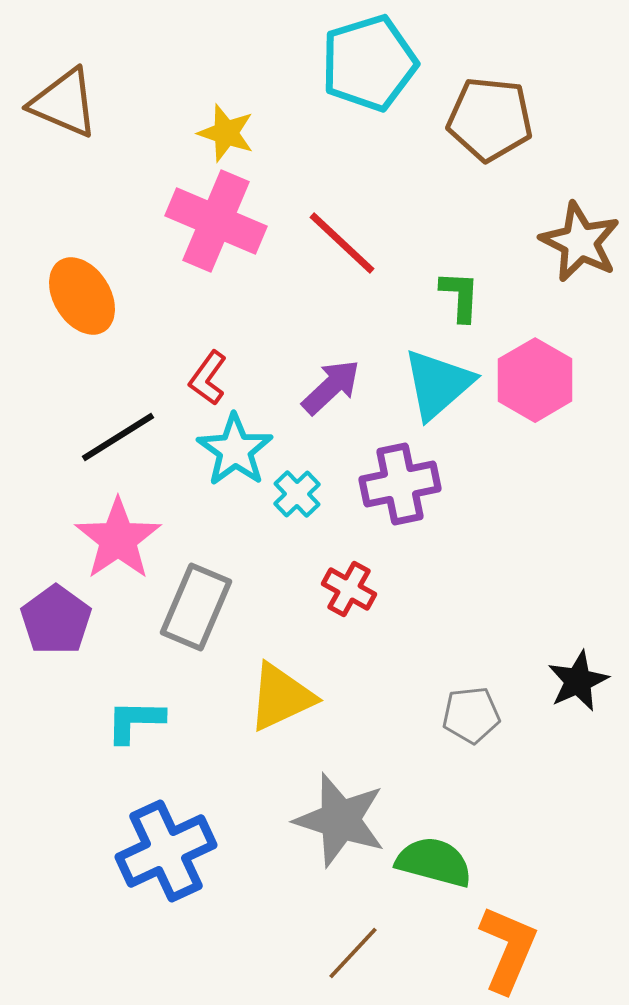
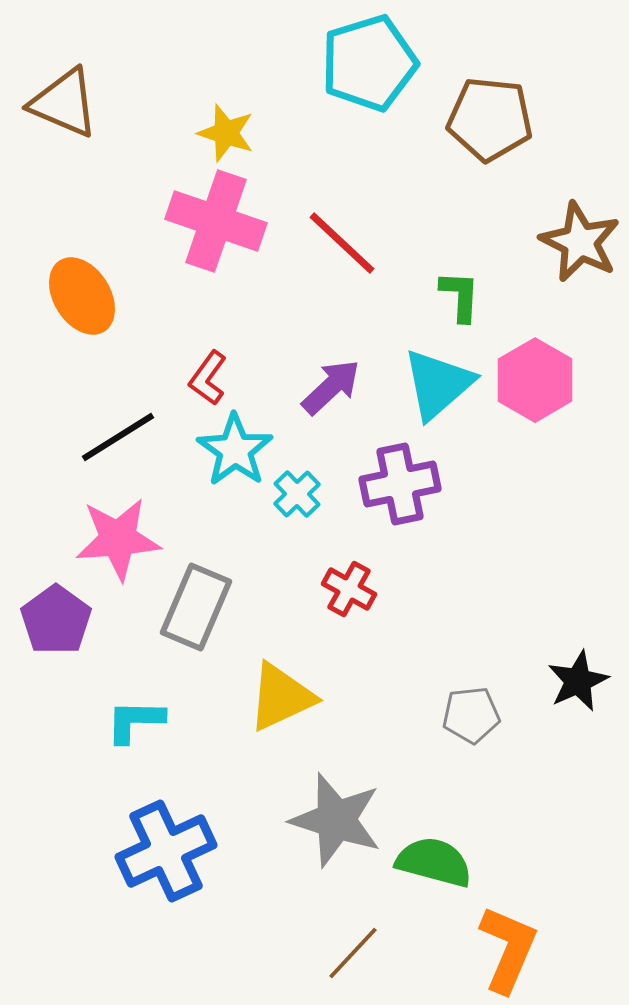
pink cross: rotated 4 degrees counterclockwise
pink star: rotated 30 degrees clockwise
gray star: moved 4 px left
